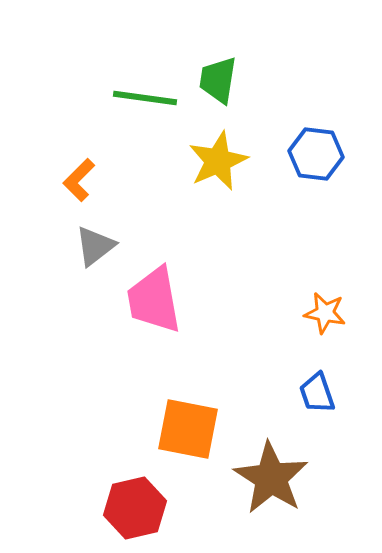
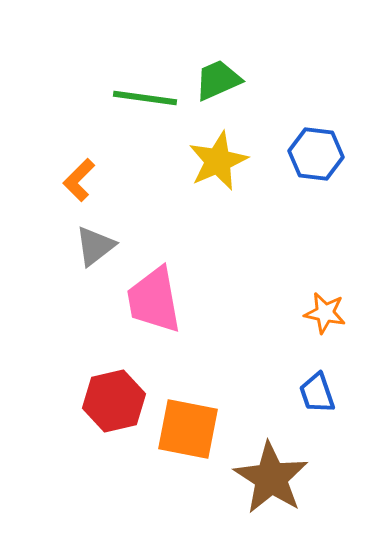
green trapezoid: rotated 57 degrees clockwise
red hexagon: moved 21 px left, 107 px up
